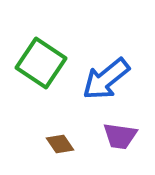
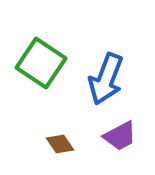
blue arrow: rotated 30 degrees counterclockwise
purple trapezoid: rotated 36 degrees counterclockwise
